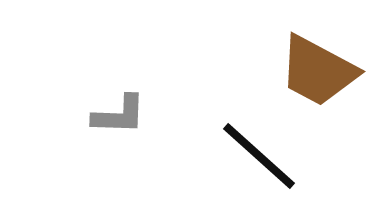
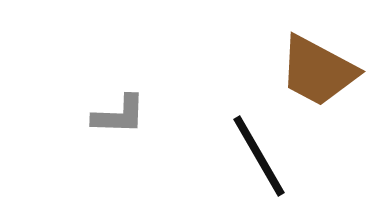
black line: rotated 18 degrees clockwise
